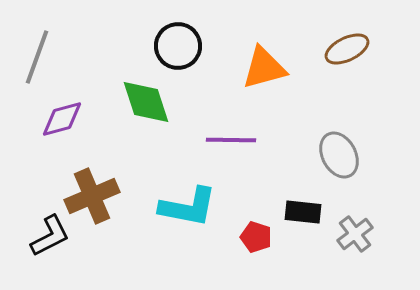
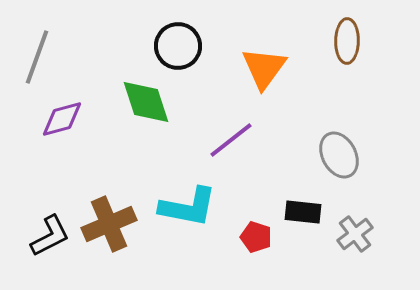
brown ellipse: moved 8 px up; rotated 63 degrees counterclockwise
orange triangle: rotated 39 degrees counterclockwise
purple line: rotated 39 degrees counterclockwise
brown cross: moved 17 px right, 28 px down
